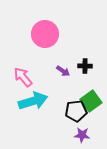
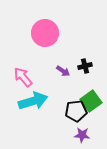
pink circle: moved 1 px up
black cross: rotated 16 degrees counterclockwise
